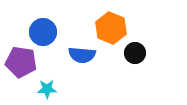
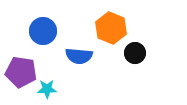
blue circle: moved 1 px up
blue semicircle: moved 3 px left, 1 px down
purple pentagon: moved 10 px down
